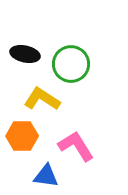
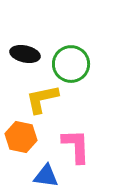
yellow L-shape: rotated 45 degrees counterclockwise
orange hexagon: moved 1 px left, 1 px down; rotated 12 degrees clockwise
pink L-shape: rotated 30 degrees clockwise
